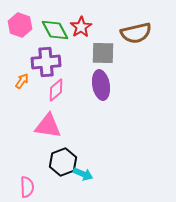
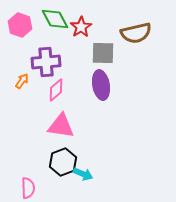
green diamond: moved 11 px up
pink triangle: moved 13 px right
pink semicircle: moved 1 px right, 1 px down
